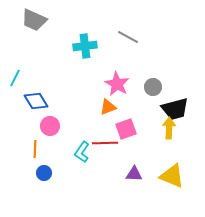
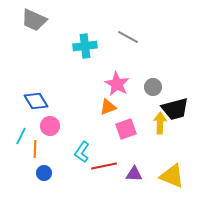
cyan line: moved 6 px right, 58 px down
yellow arrow: moved 9 px left, 5 px up
red line: moved 1 px left, 23 px down; rotated 10 degrees counterclockwise
